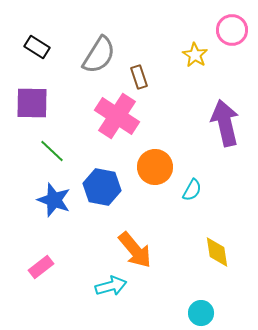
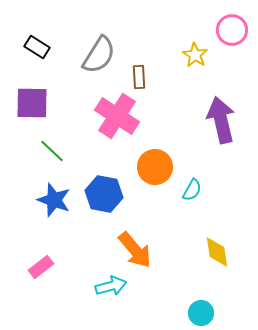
brown rectangle: rotated 15 degrees clockwise
purple arrow: moved 4 px left, 3 px up
blue hexagon: moved 2 px right, 7 px down
